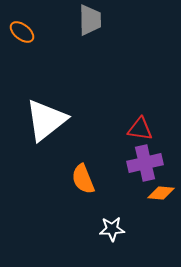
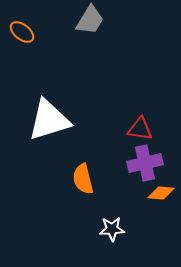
gray trapezoid: rotated 32 degrees clockwise
white triangle: moved 3 px right; rotated 21 degrees clockwise
orange semicircle: rotated 8 degrees clockwise
